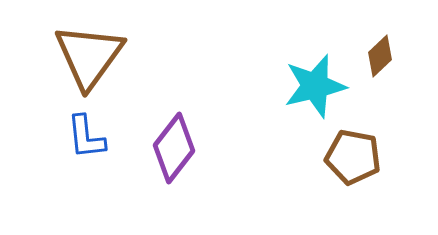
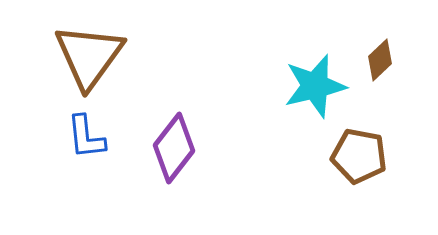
brown diamond: moved 4 px down
brown pentagon: moved 6 px right, 1 px up
